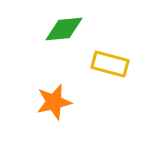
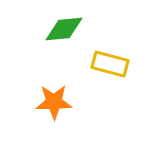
orange star: rotated 12 degrees clockwise
